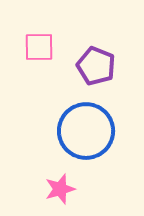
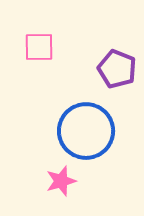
purple pentagon: moved 21 px right, 3 px down
pink star: moved 1 px right, 8 px up
